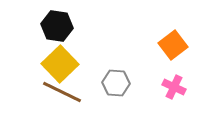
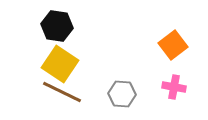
yellow square: rotated 12 degrees counterclockwise
gray hexagon: moved 6 px right, 11 px down
pink cross: rotated 15 degrees counterclockwise
